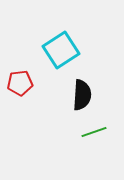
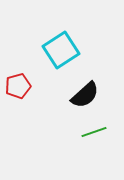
red pentagon: moved 2 px left, 3 px down; rotated 10 degrees counterclockwise
black semicircle: moved 3 px right; rotated 44 degrees clockwise
